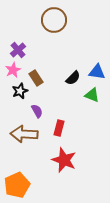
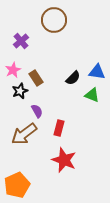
purple cross: moved 3 px right, 9 px up
brown arrow: rotated 40 degrees counterclockwise
